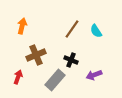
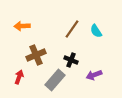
orange arrow: rotated 105 degrees counterclockwise
red arrow: moved 1 px right
